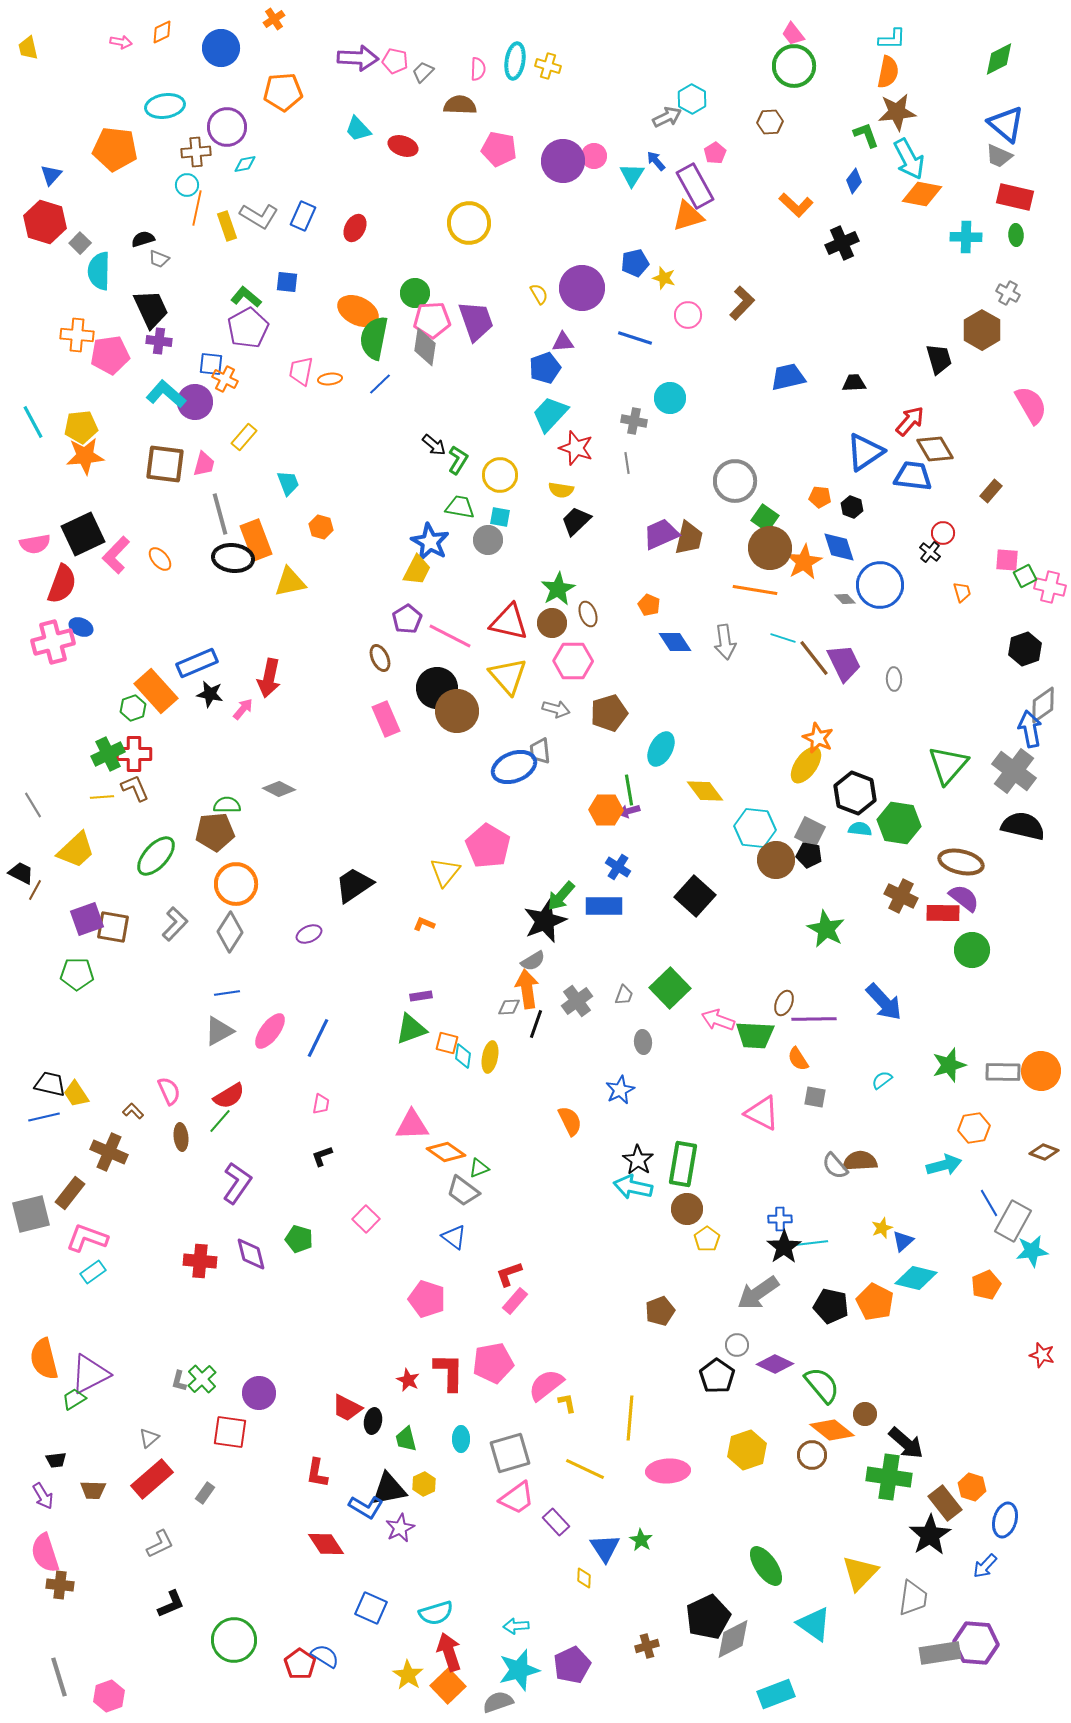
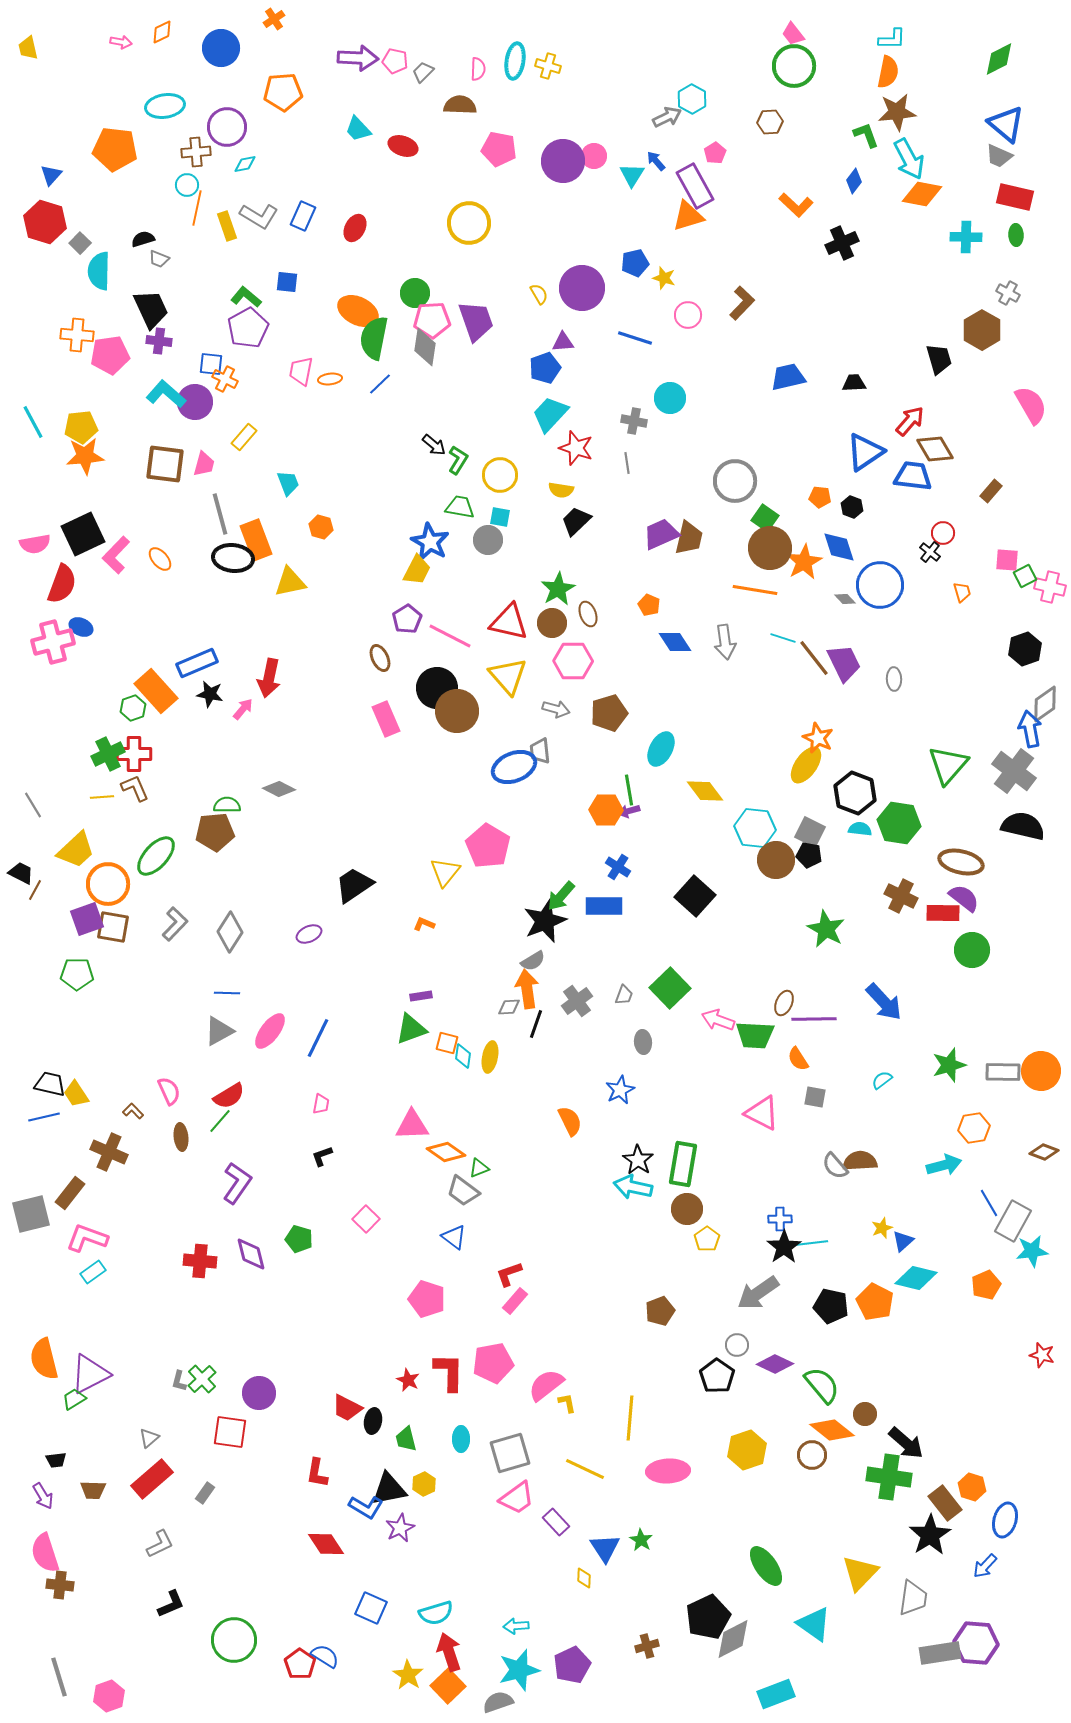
gray diamond at (1043, 705): moved 2 px right, 1 px up
orange circle at (236, 884): moved 128 px left
blue line at (227, 993): rotated 10 degrees clockwise
